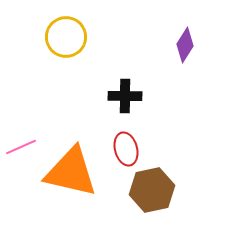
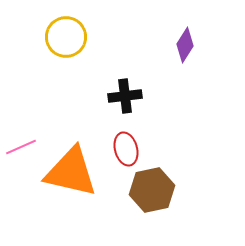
black cross: rotated 8 degrees counterclockwise
